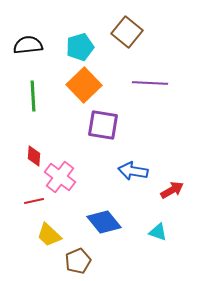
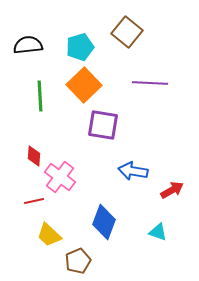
green line: moved 7 px right
blue diamond: rotated 60 degrees clockwise
